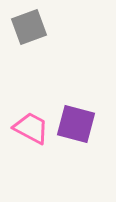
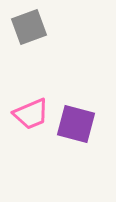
pink trapezoid: moved 14 px up; rotated 129 degrees clockwise
